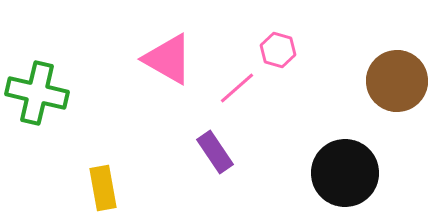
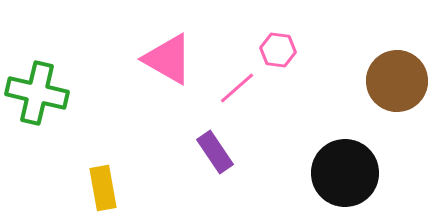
pink hexagon: rotated 8 degrees counterclockwise
